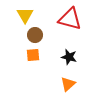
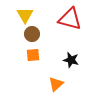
brown circle: moved 3 px left, 1 px up
black star: moved 2 px right, 3 px down
orange triangle: moved 12 px left
